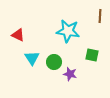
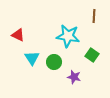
brown line: moved 6 px left
cyan star: moved 5 px down
green square: rotated 24 degrees clockwise
purple star: moved 4 px right, 3 px down
